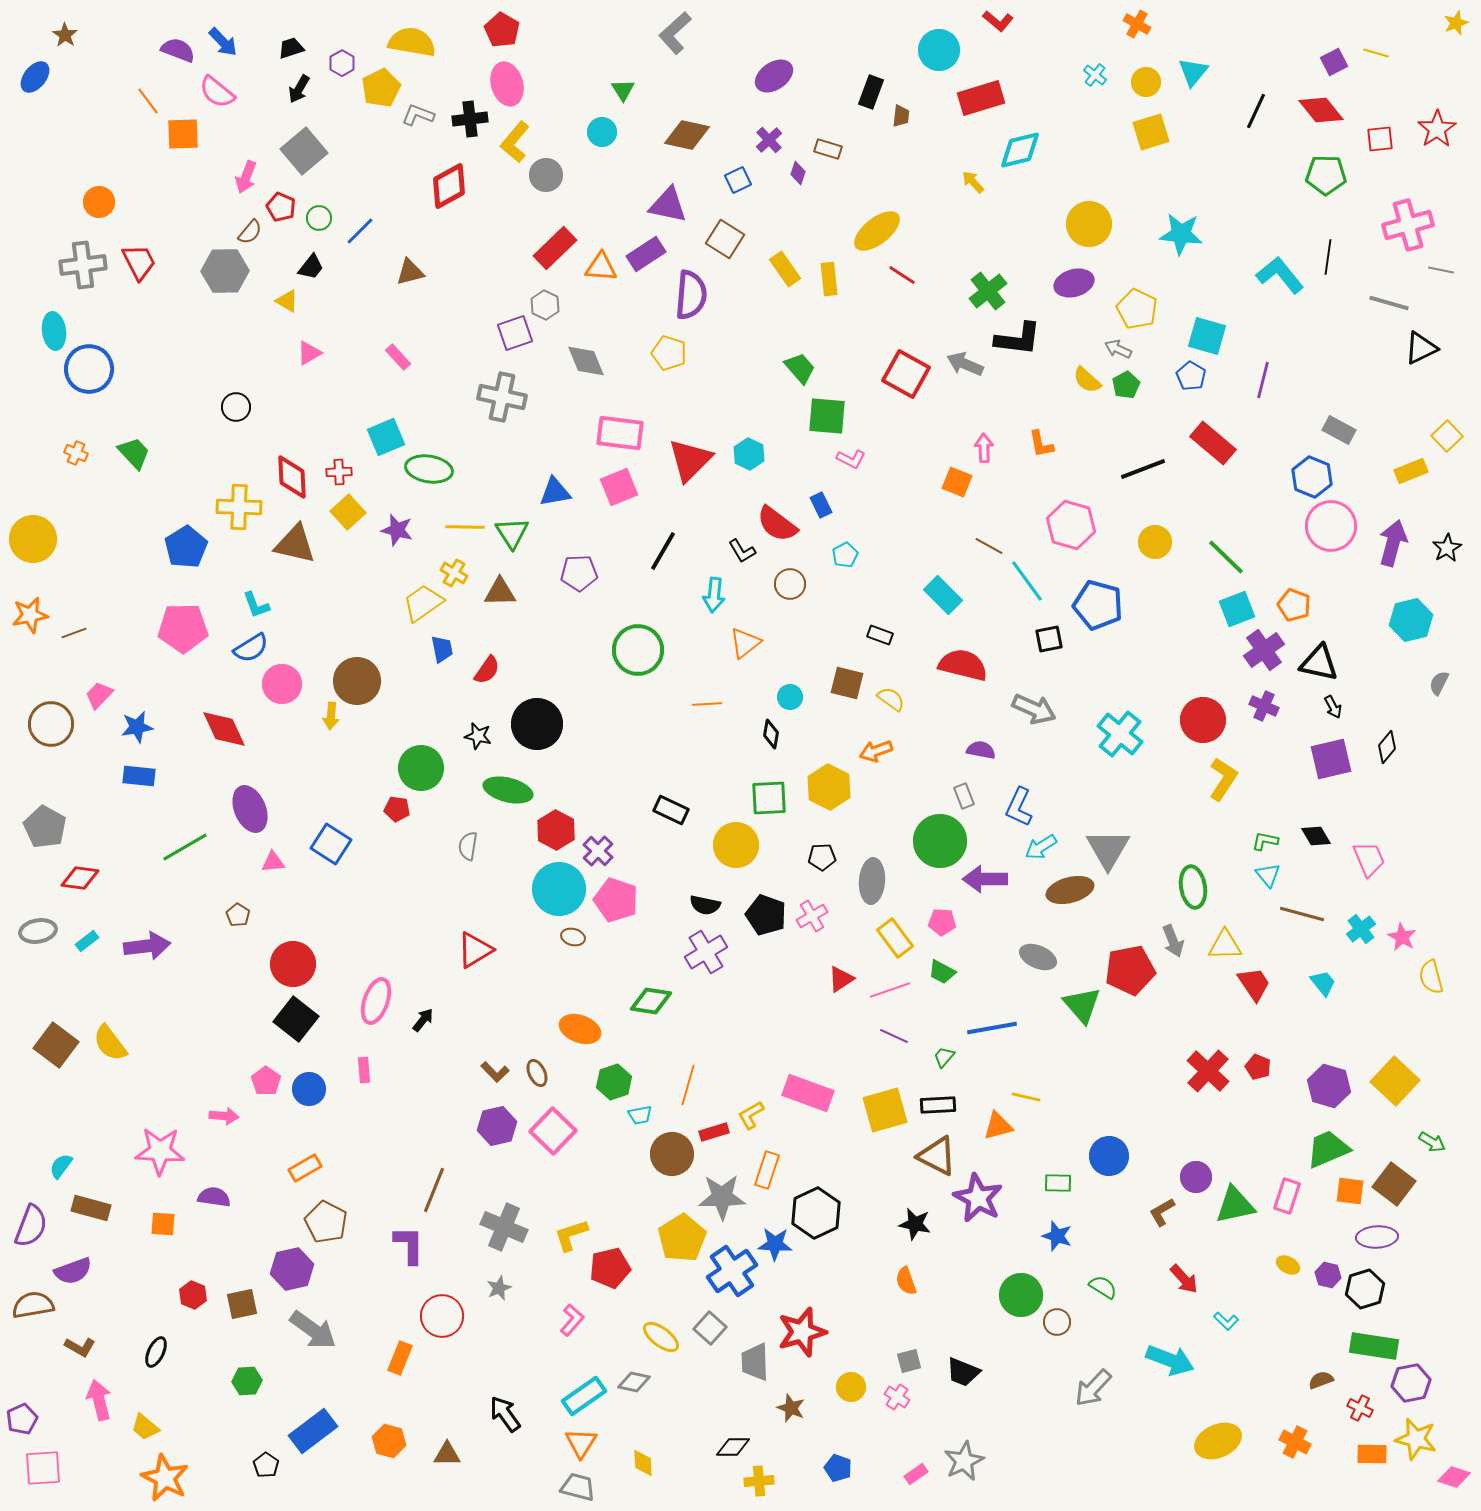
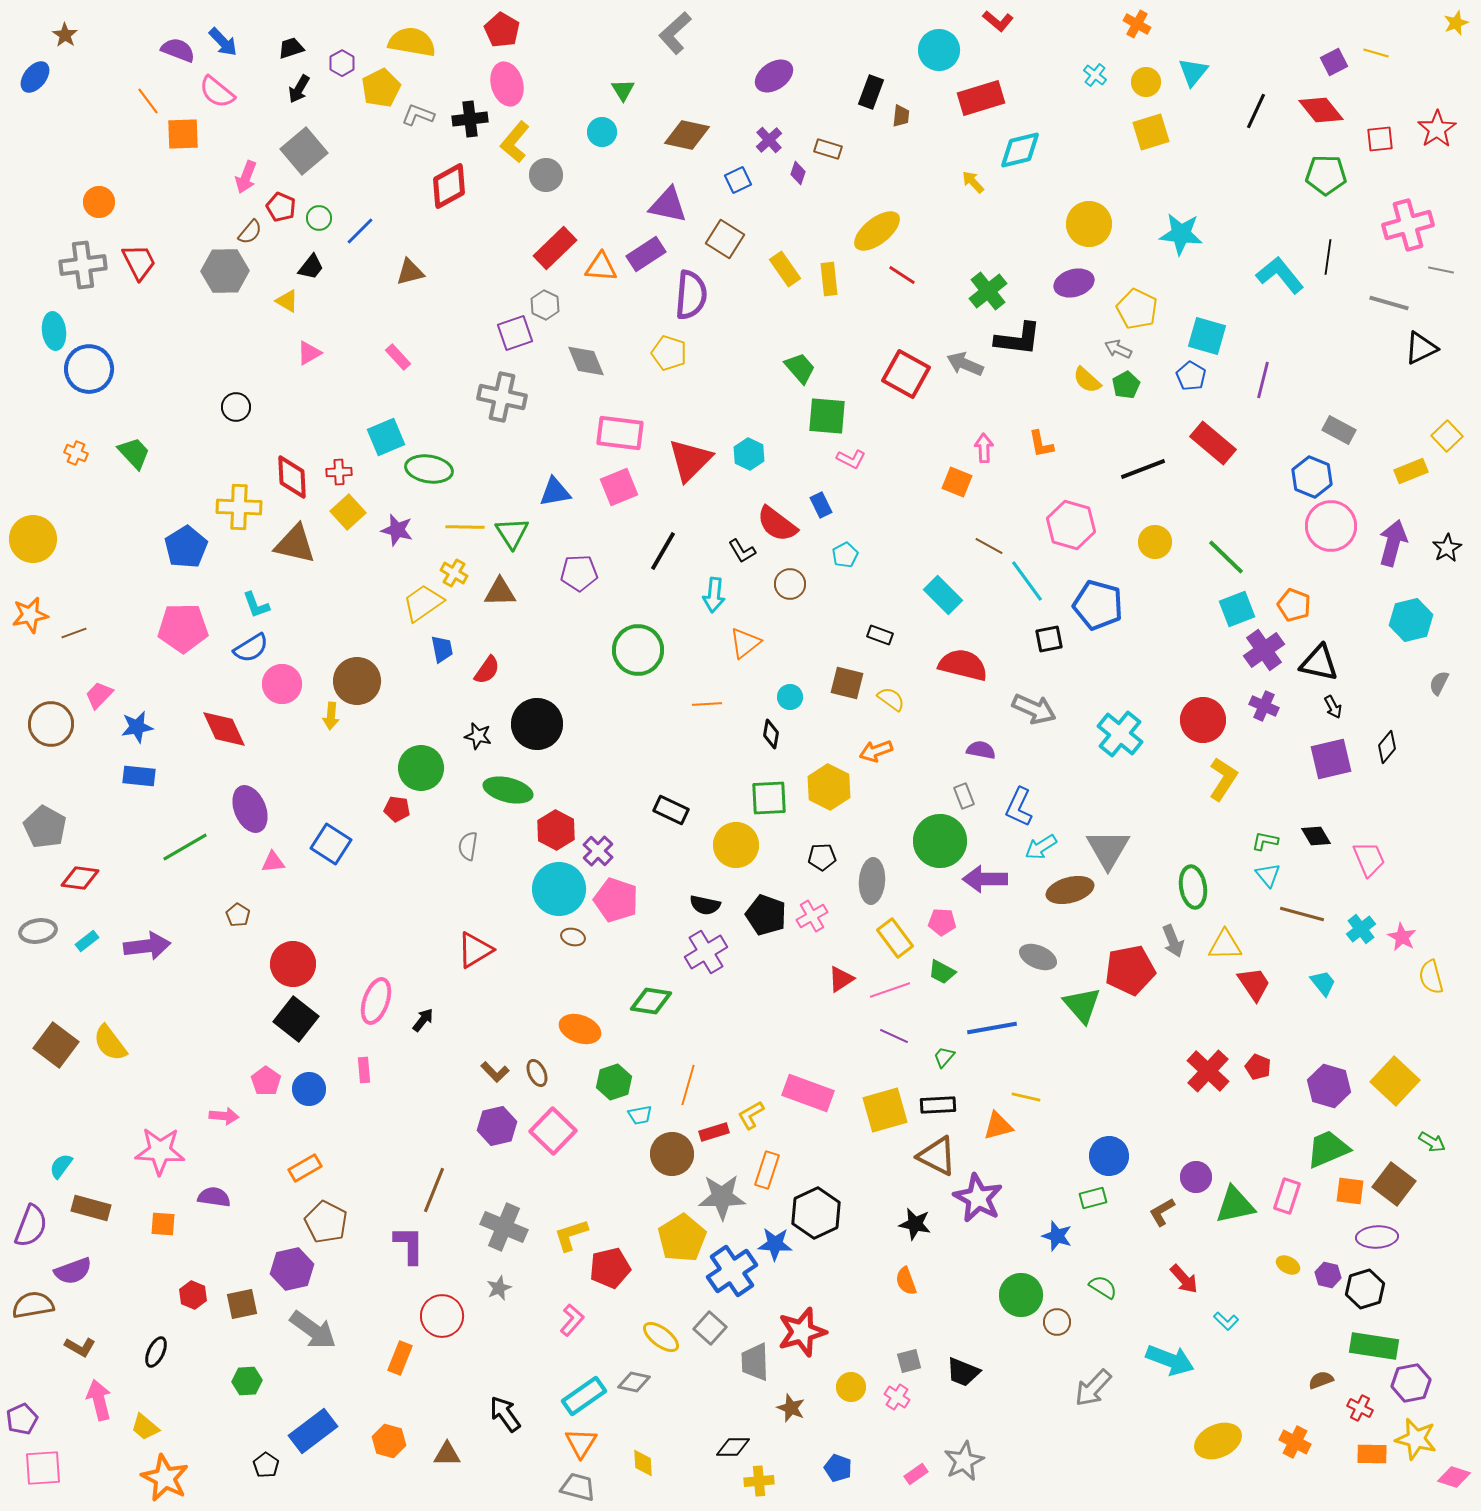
green rectangle at (1058, 1183): moved 35 px right, 15 px down; rotated 16 degrees counterclockwise
